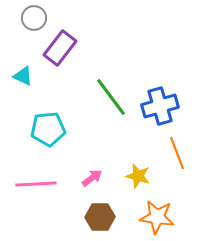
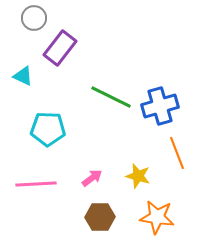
green line: rotated 27 degrees counterclockwise
cyan pentagon: rotated 8 degrees clockwise
